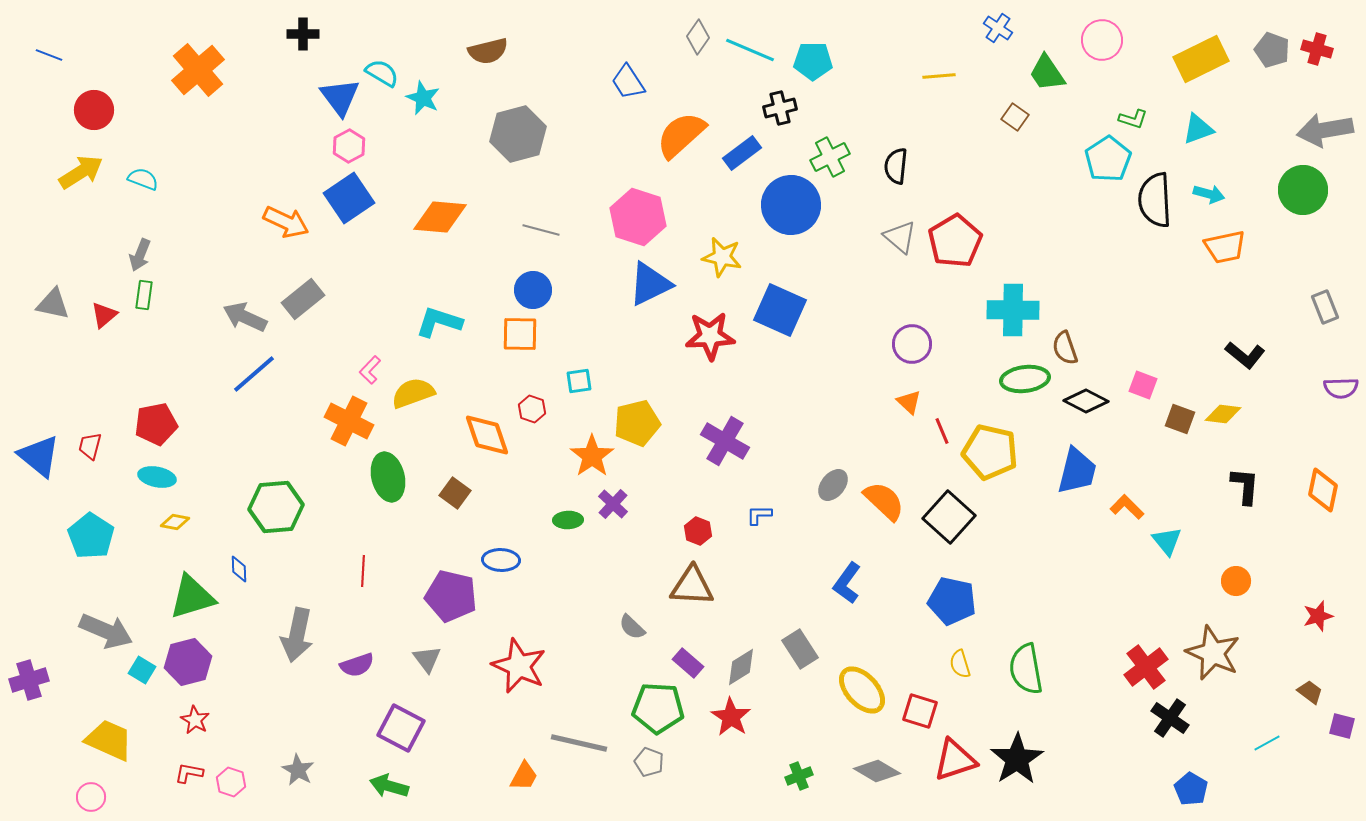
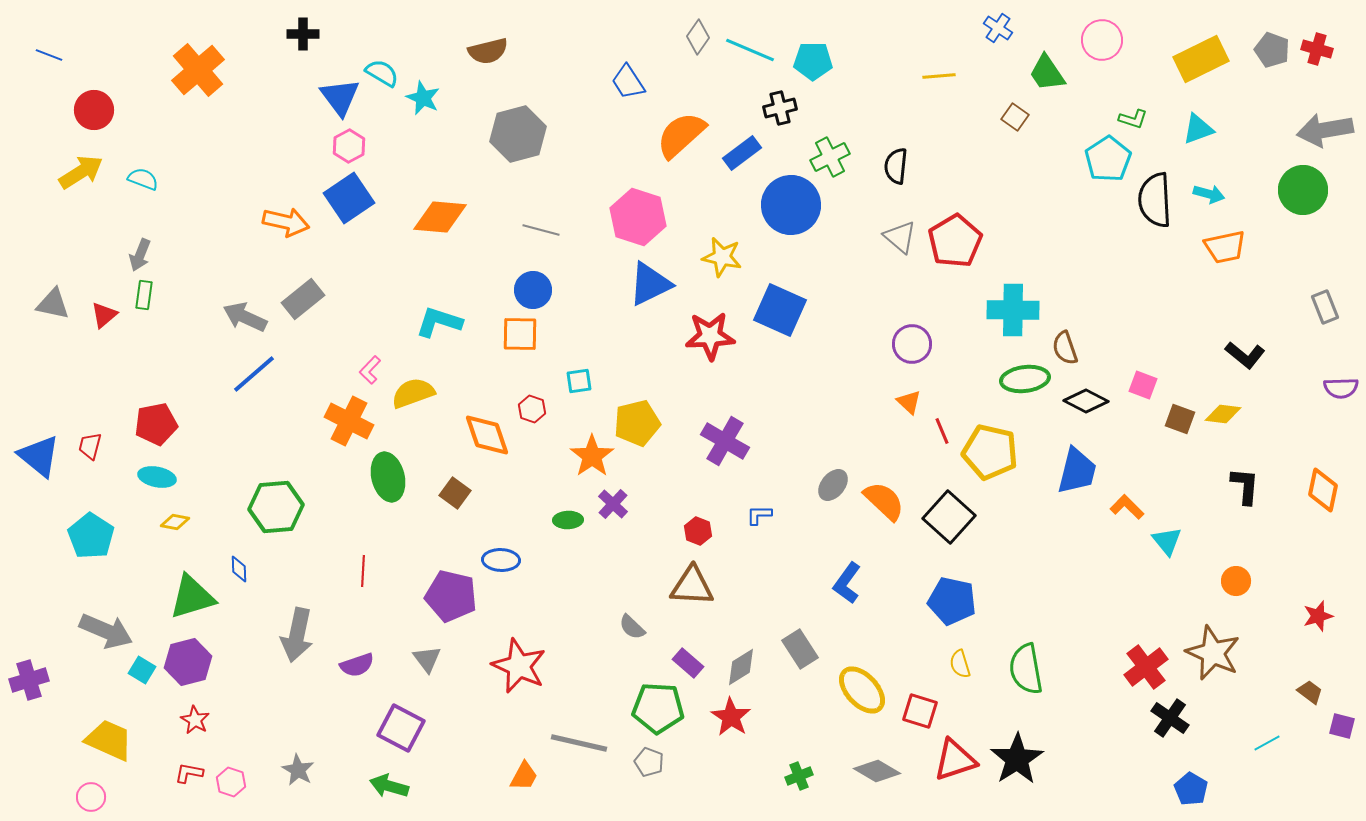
orange arrow at (286, 222): rotated 12 degrees counterclockwise
